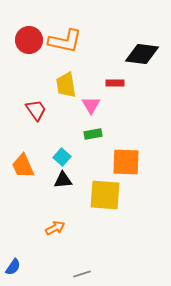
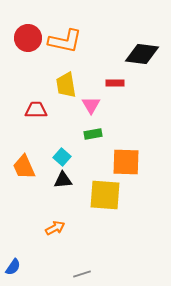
red circle: moved 1 px left, 2 px up
red trapezoid: rotated 55 degrees counterclockwise
orange trapezoid: moved 1 px right, 1 px down
